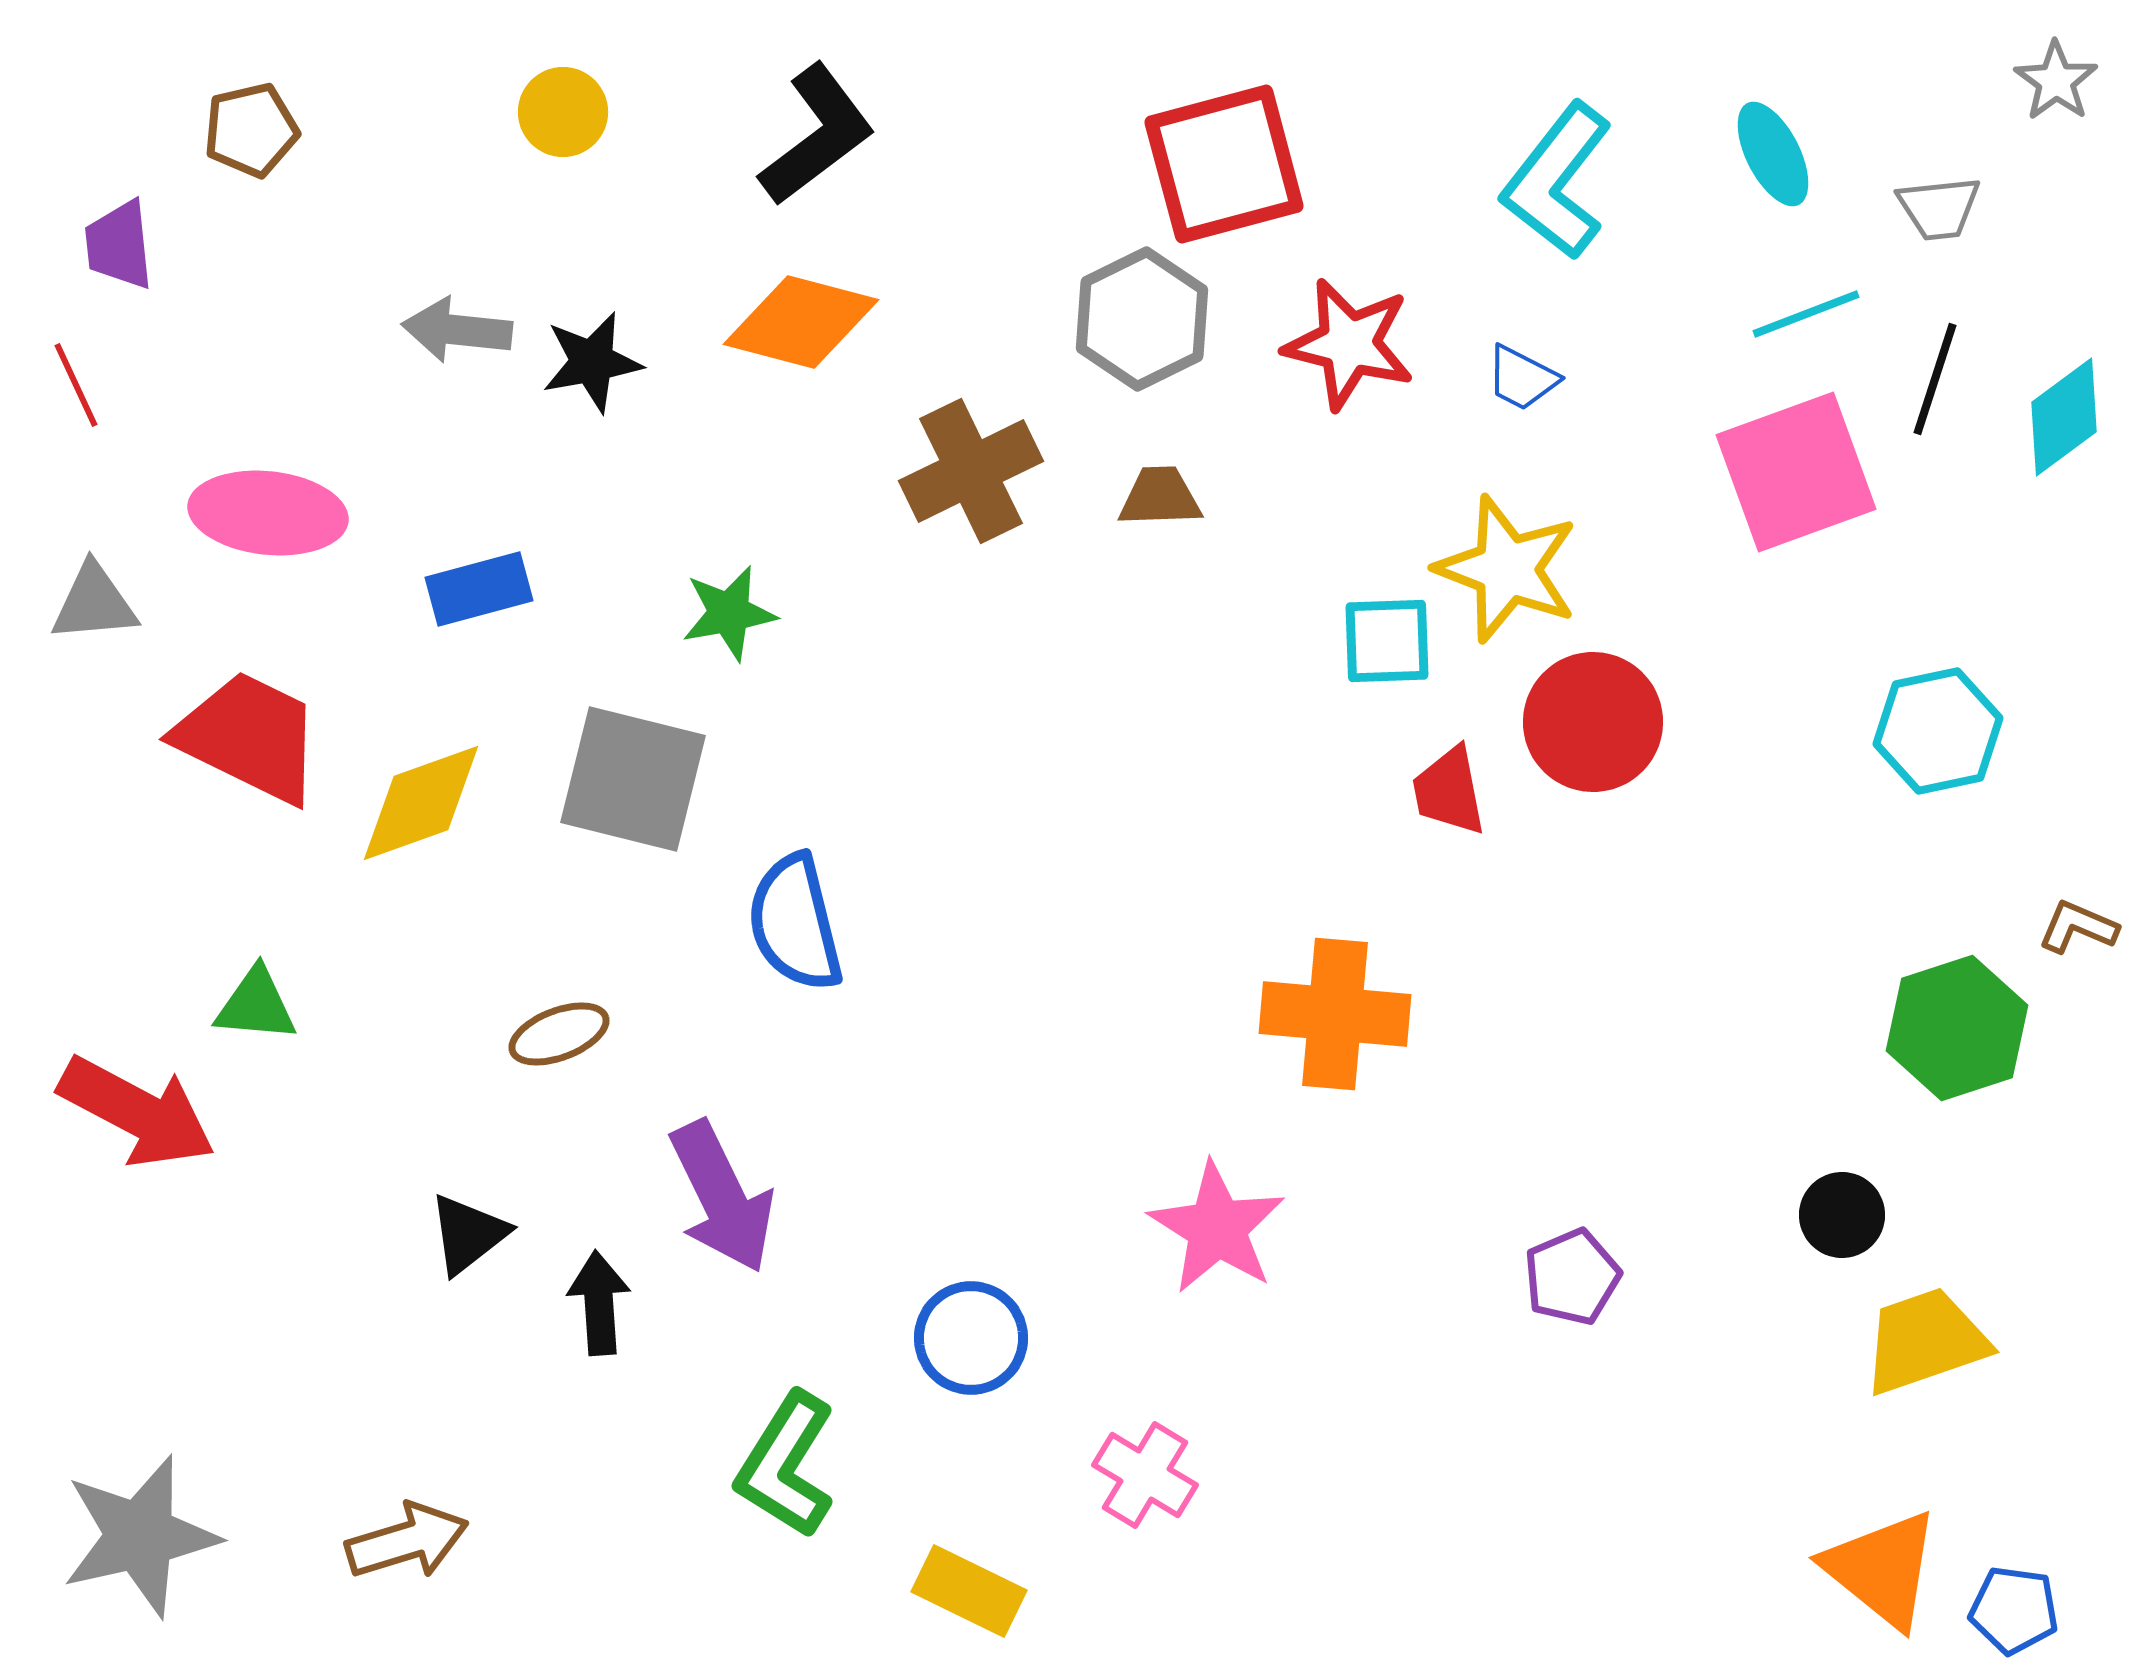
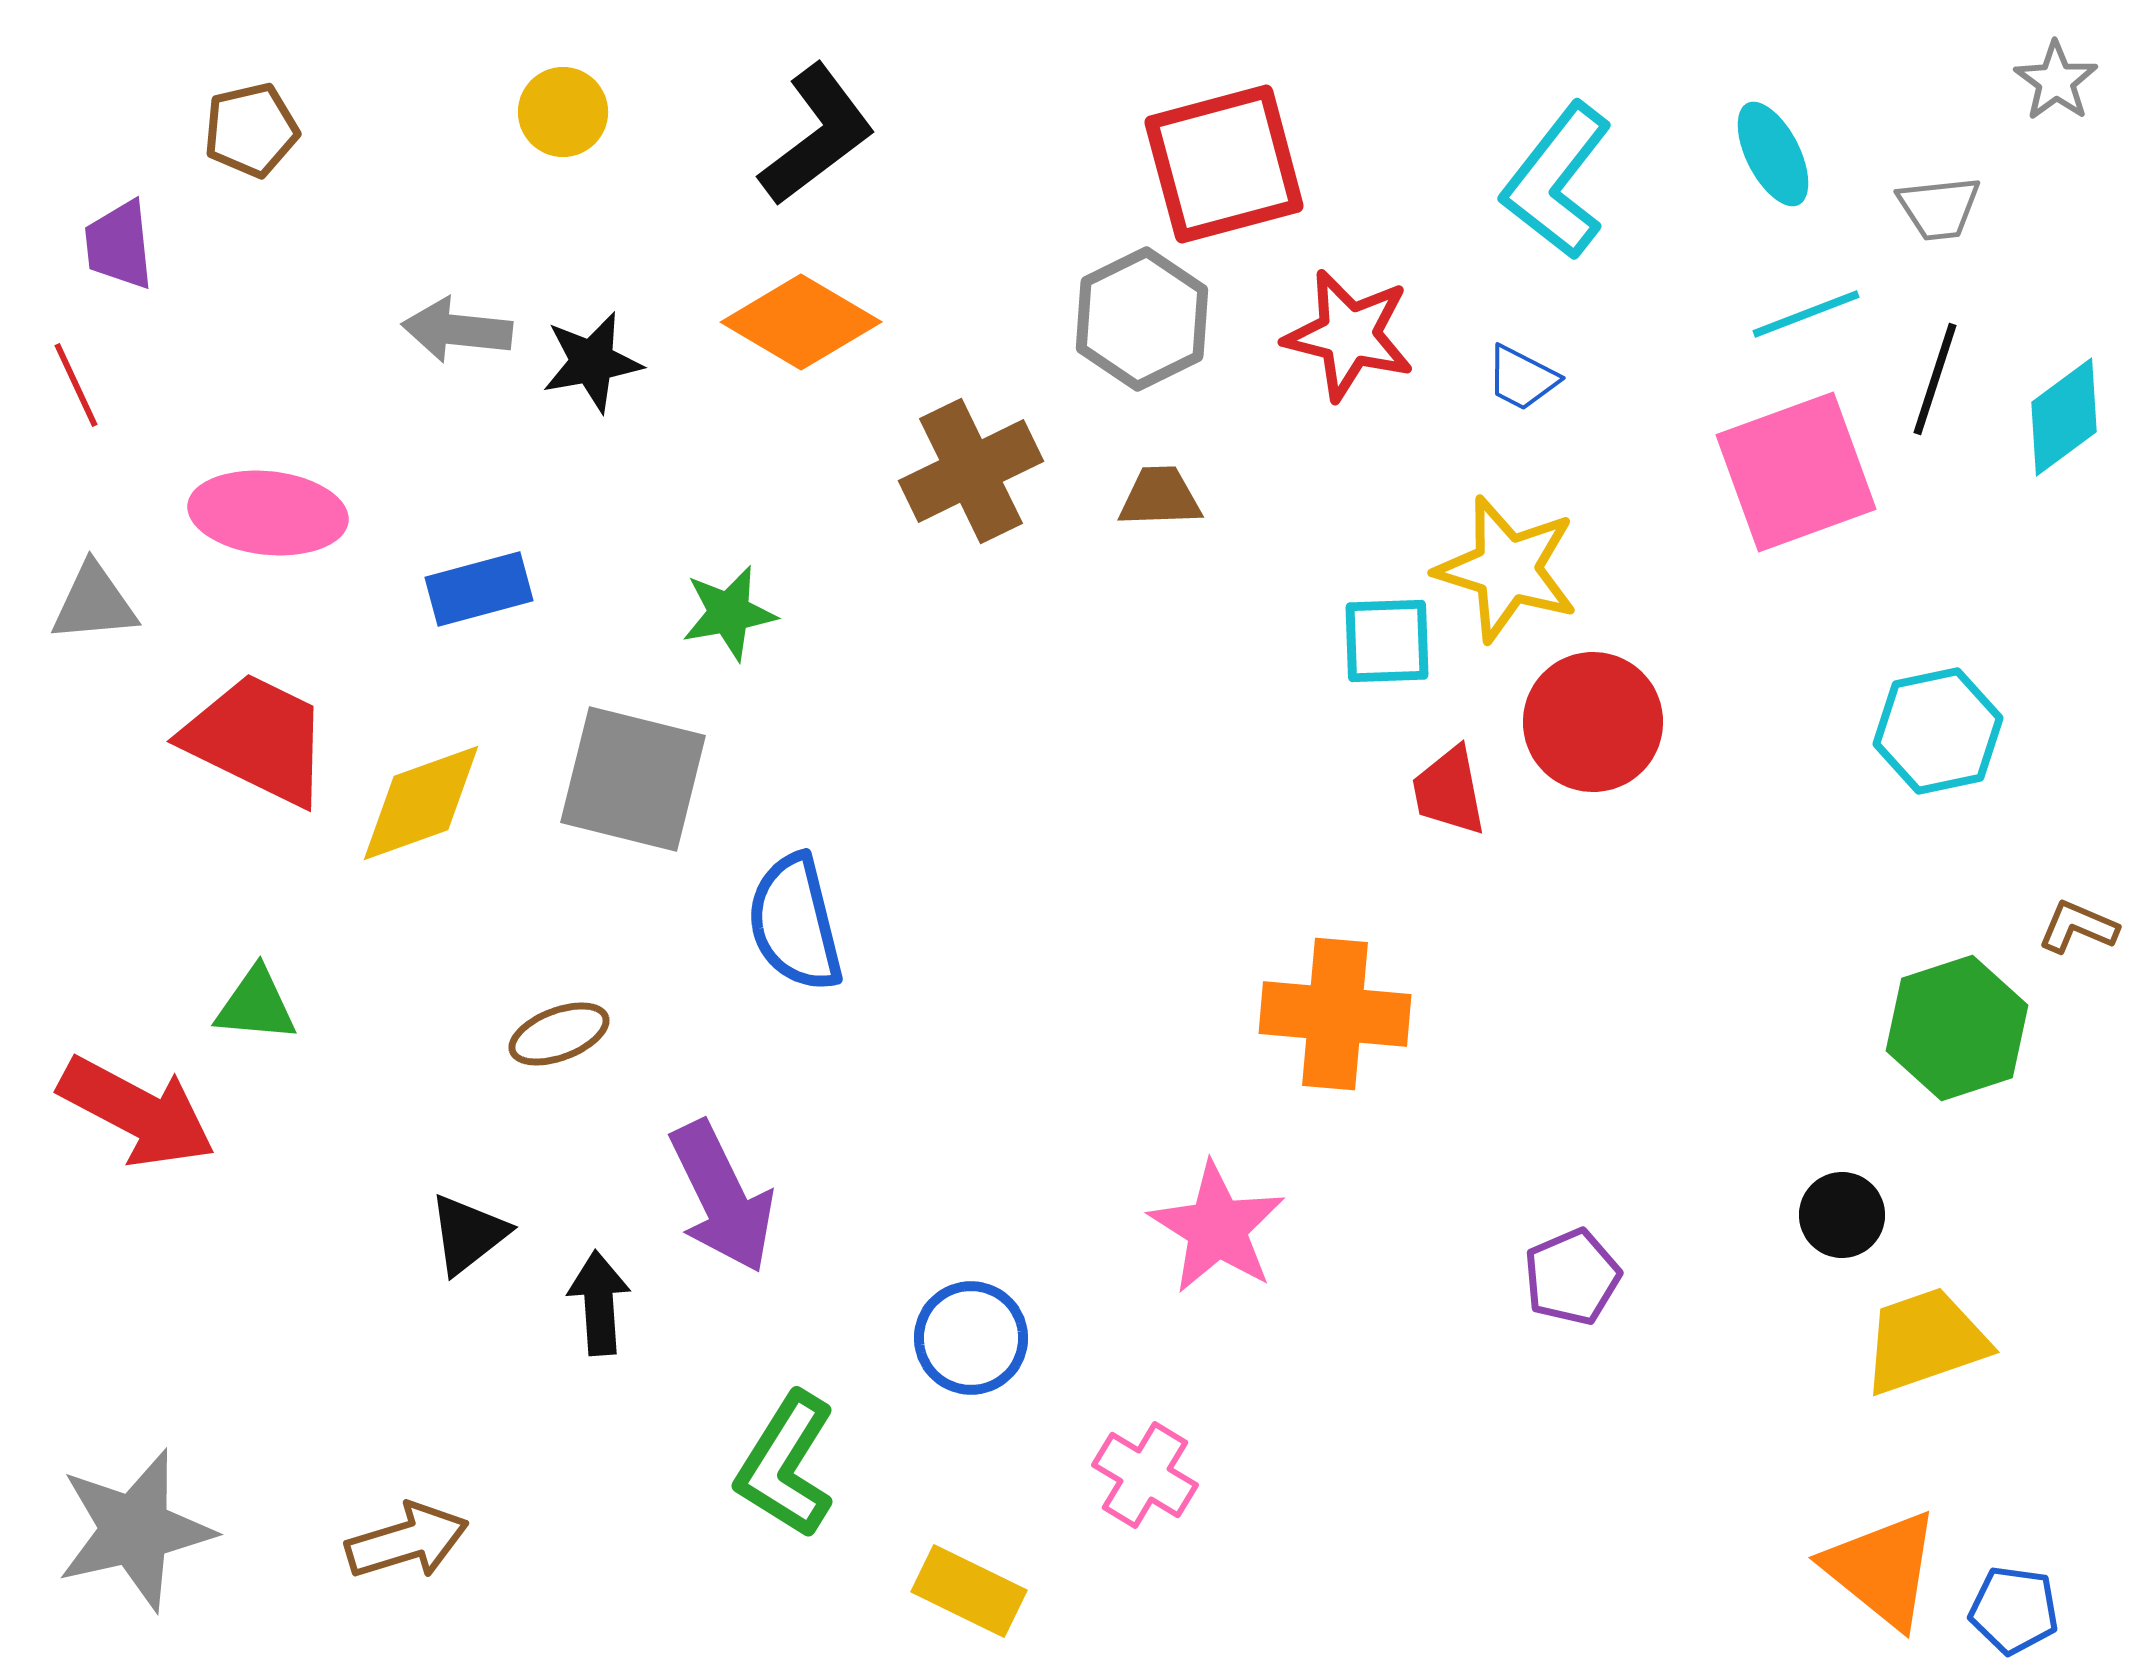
orange diamond at (801, 322): rotated 16 degrees clockwise
red star at (1349, 344): moved 9 px up
yellow star at (1507, 569): rotated 4 degrees counterclockwise
red trapezoid at (249, 737): moved 8 px right, 2 px down
gray star at (140, 1536): moved 5 px left, 6 px up
